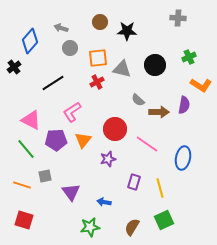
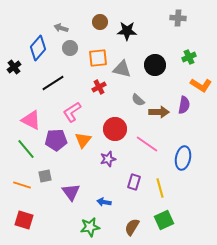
blue diamond: moved 8 px right, 7 px down
red cross: moved 2 px right, 5 px down
